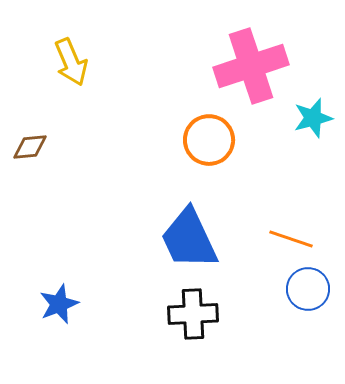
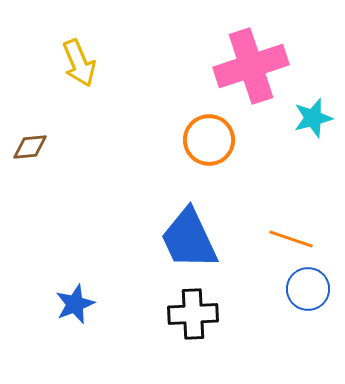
yellow arrow: moved 8 px right, 1 px down
blue star: moved 16 px right
